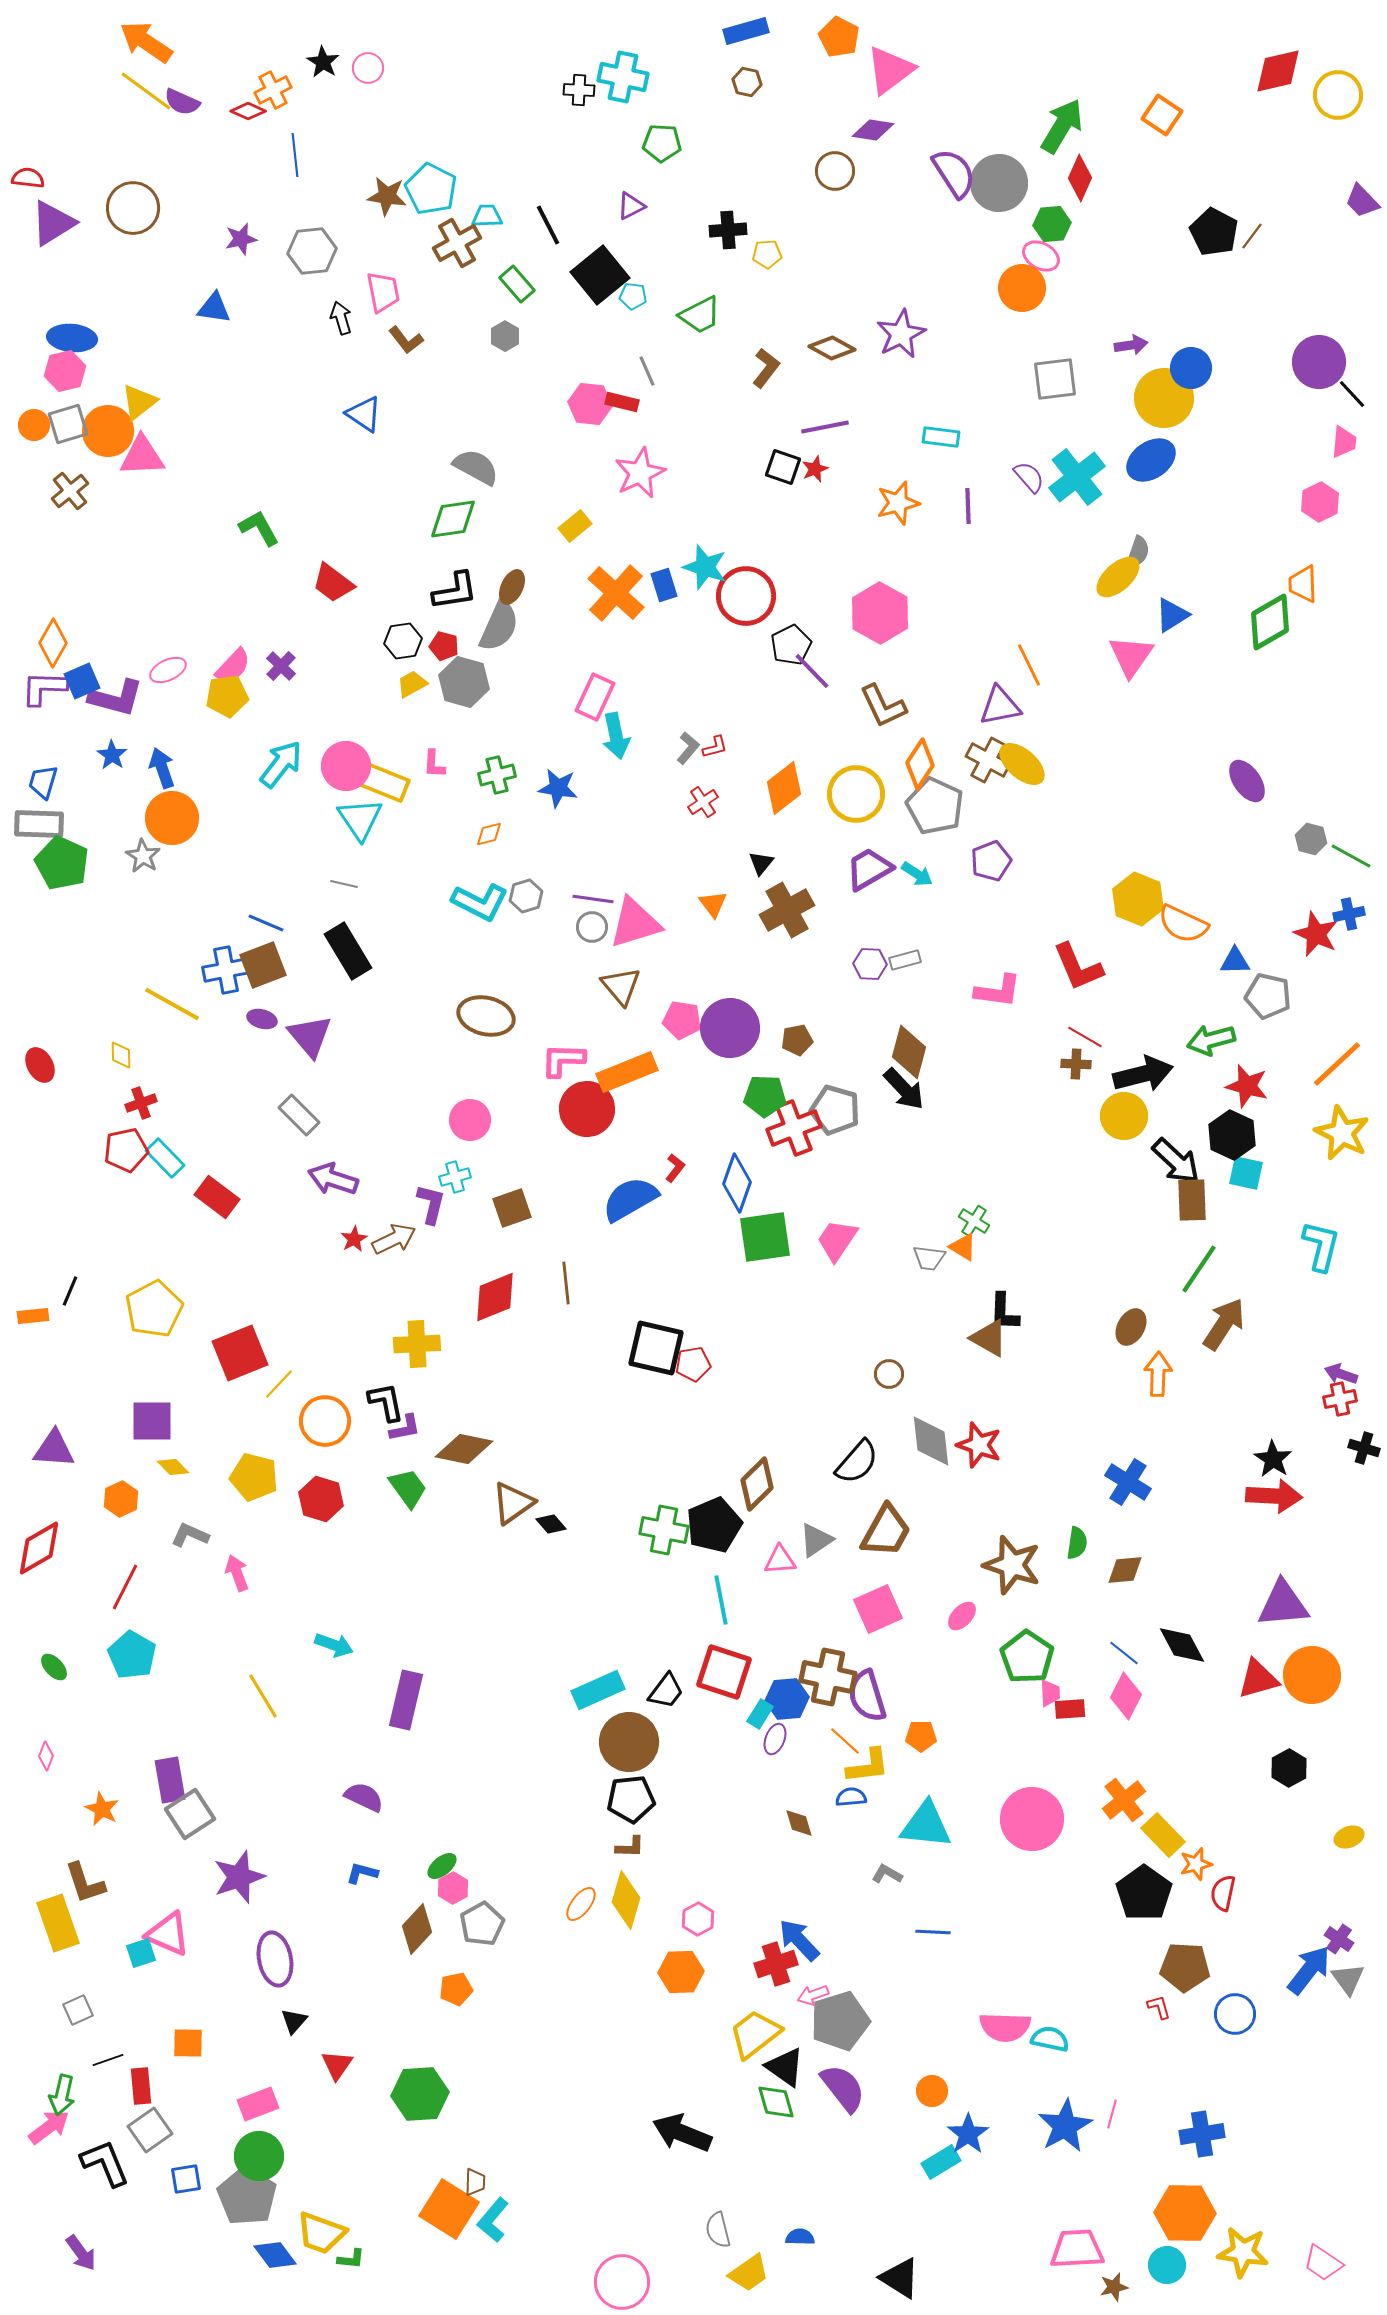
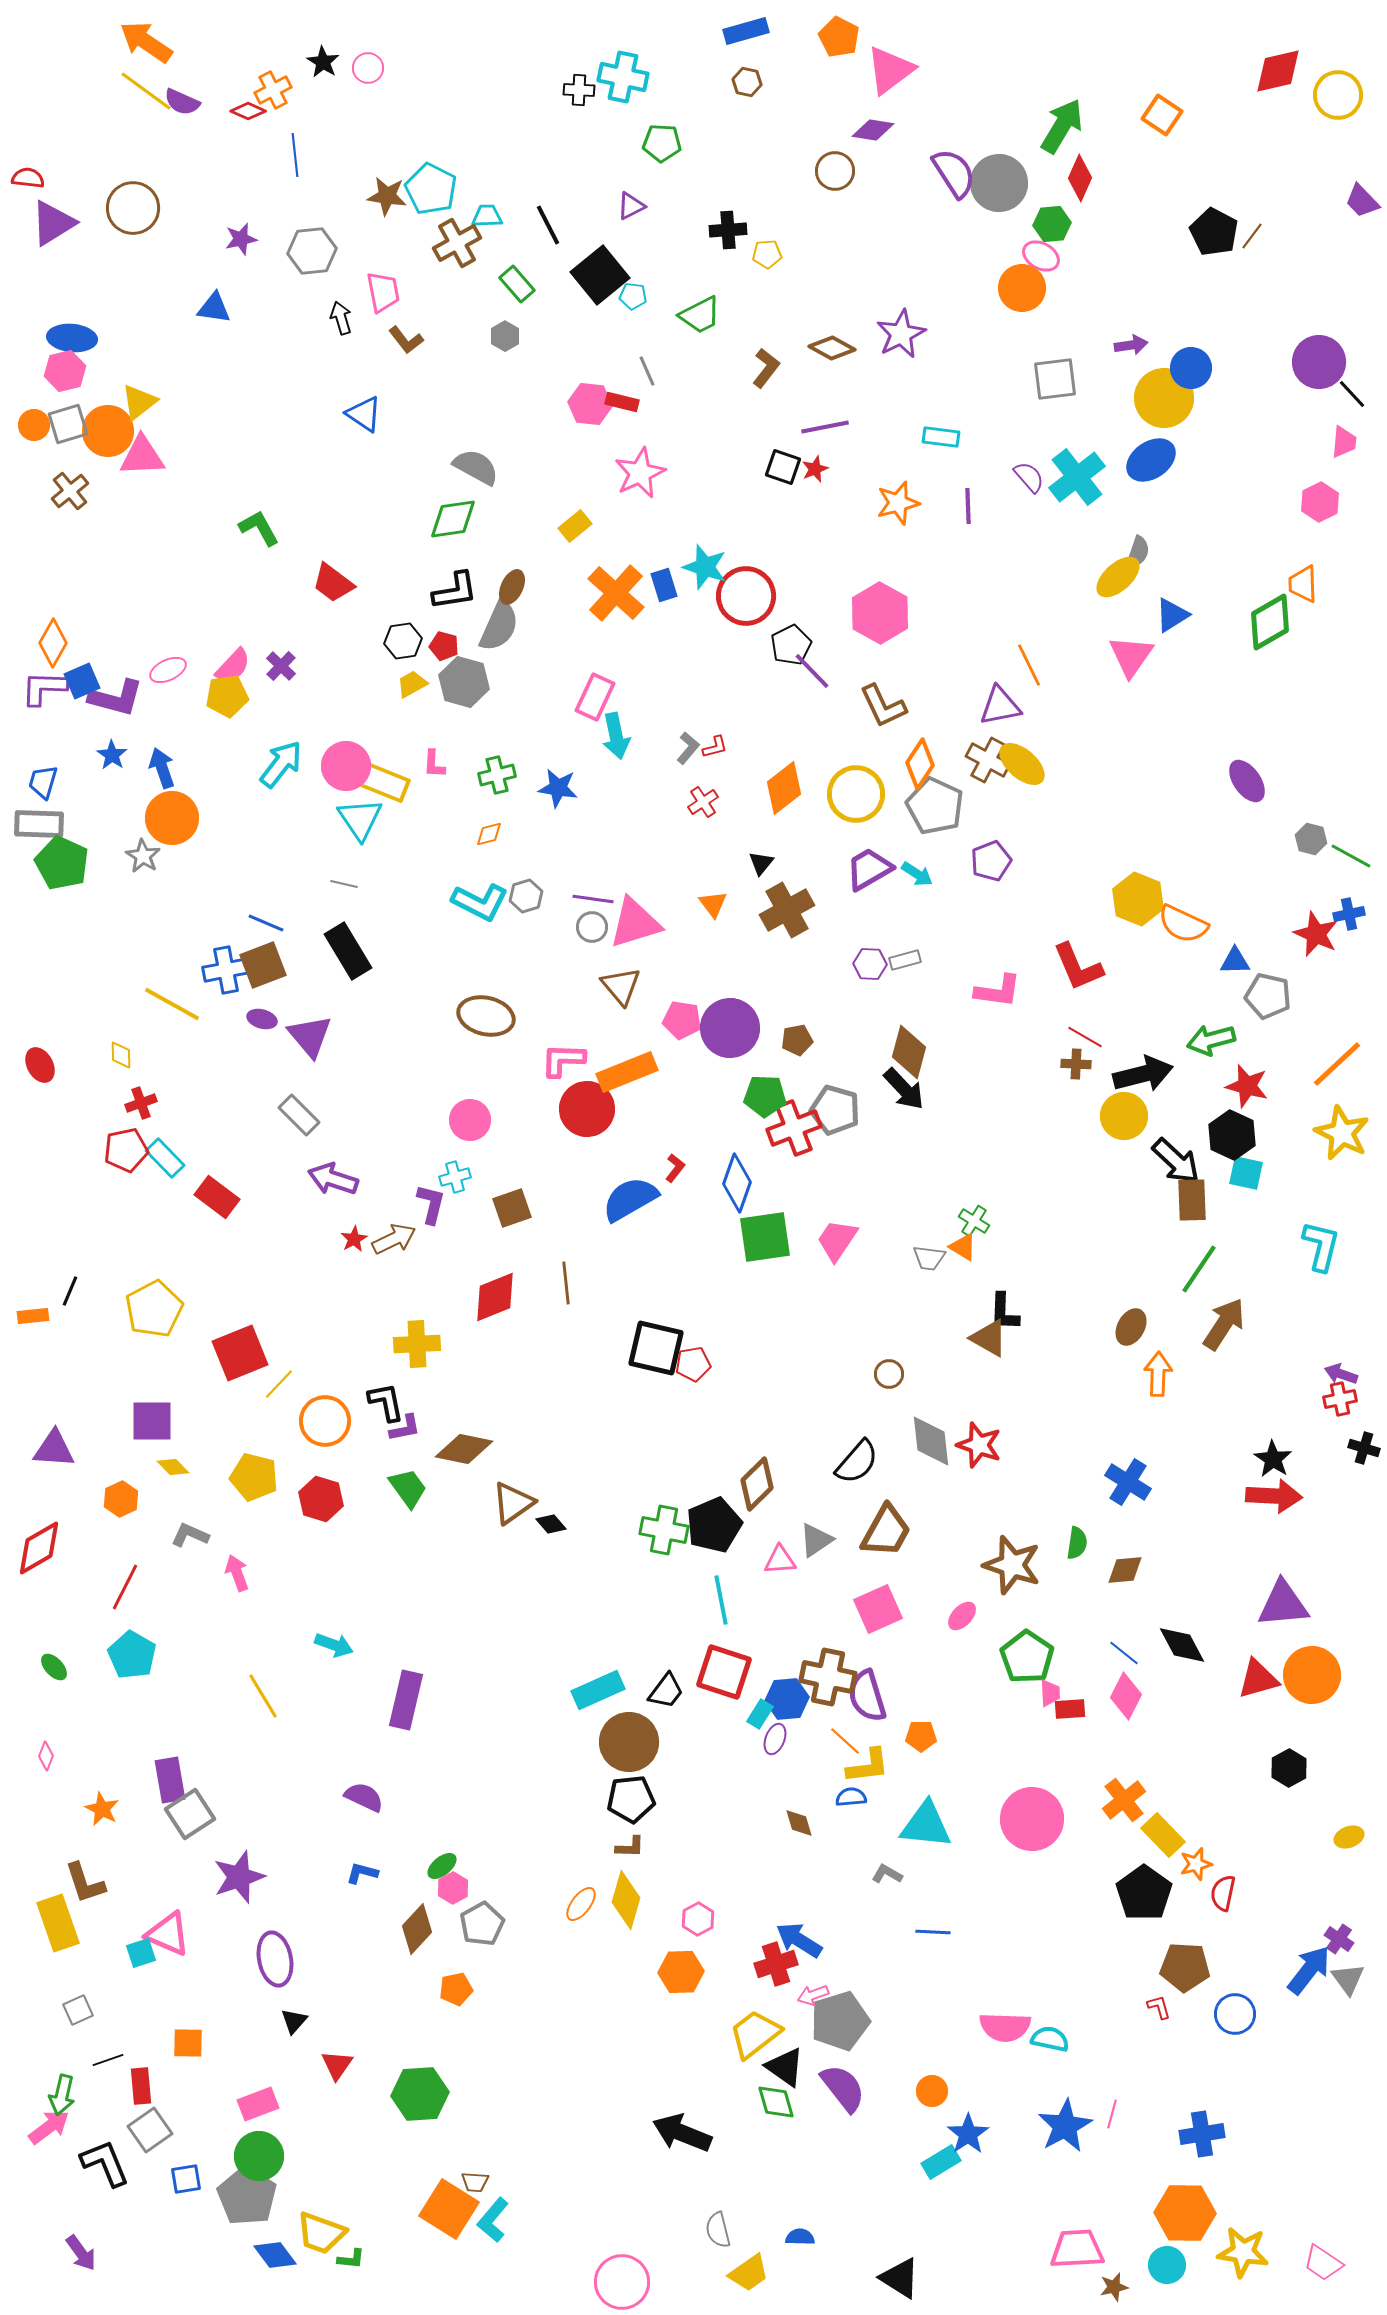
blue arrow at (799, 1940): rotated 15 degrees counterclockwise
brown trapezoid at (475, 2182): rotated 92 degrees clockwise
